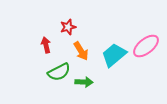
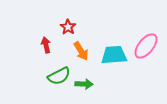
red star: rotated 21 degrees counterclockwise
pink ellipse: rotated 12 degrees counterclockwise
cyan trapezoid: rotated 36 degrees clockwise
green semicircle: moved 4 px down
green arrow: moved 2 px down
